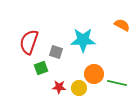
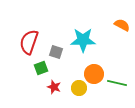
red star: moved 5 px left; rotated 16 degrees clockwise
